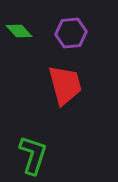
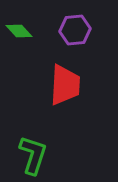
purple hexagon: moved 4 px right, 3 px up
red trapezoid: rotated 18 degrees clockwise
